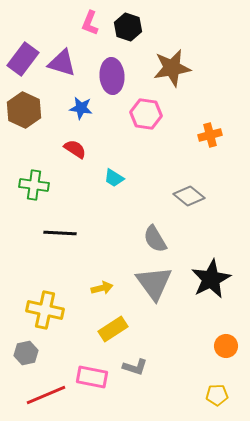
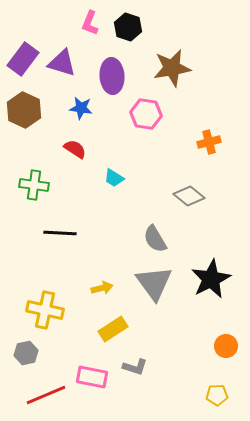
orange cross: moved 1 px left, 7 px down
